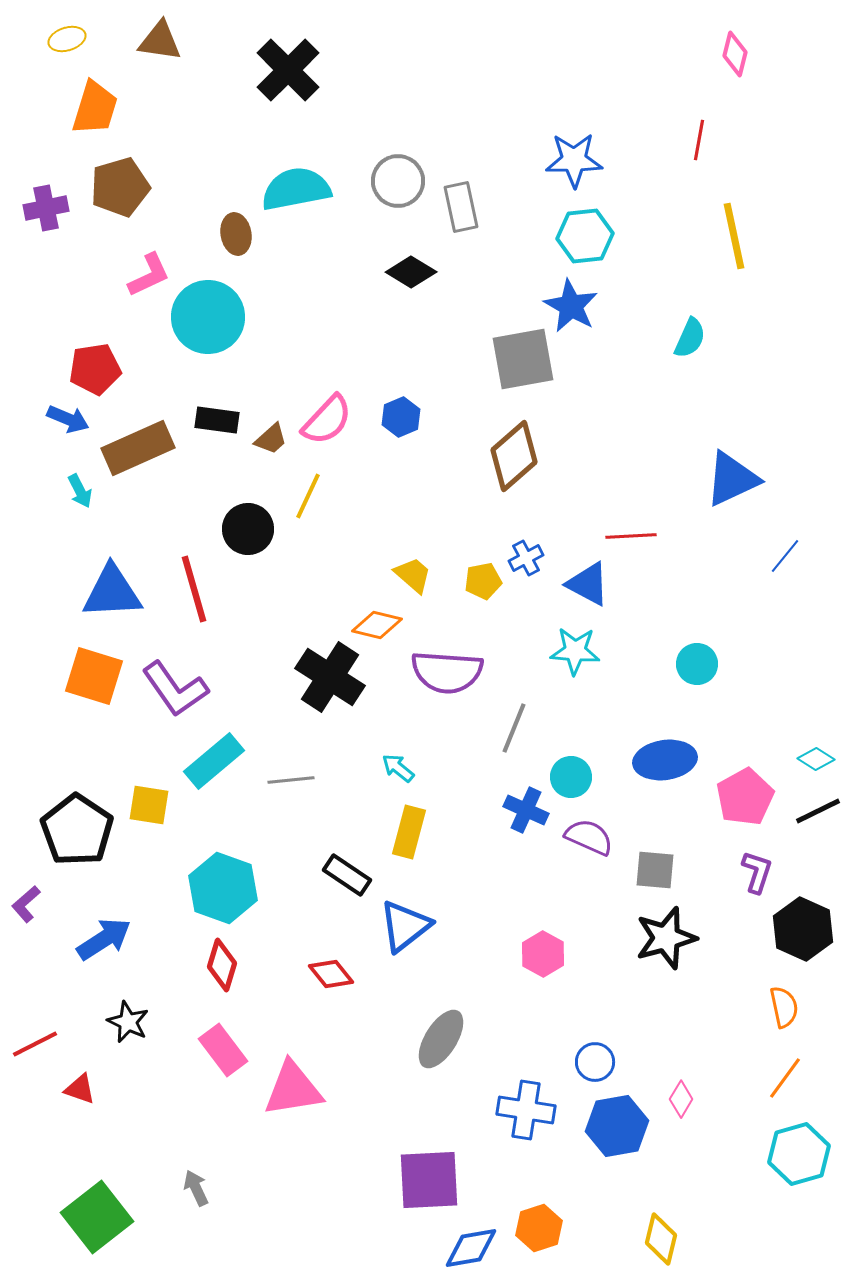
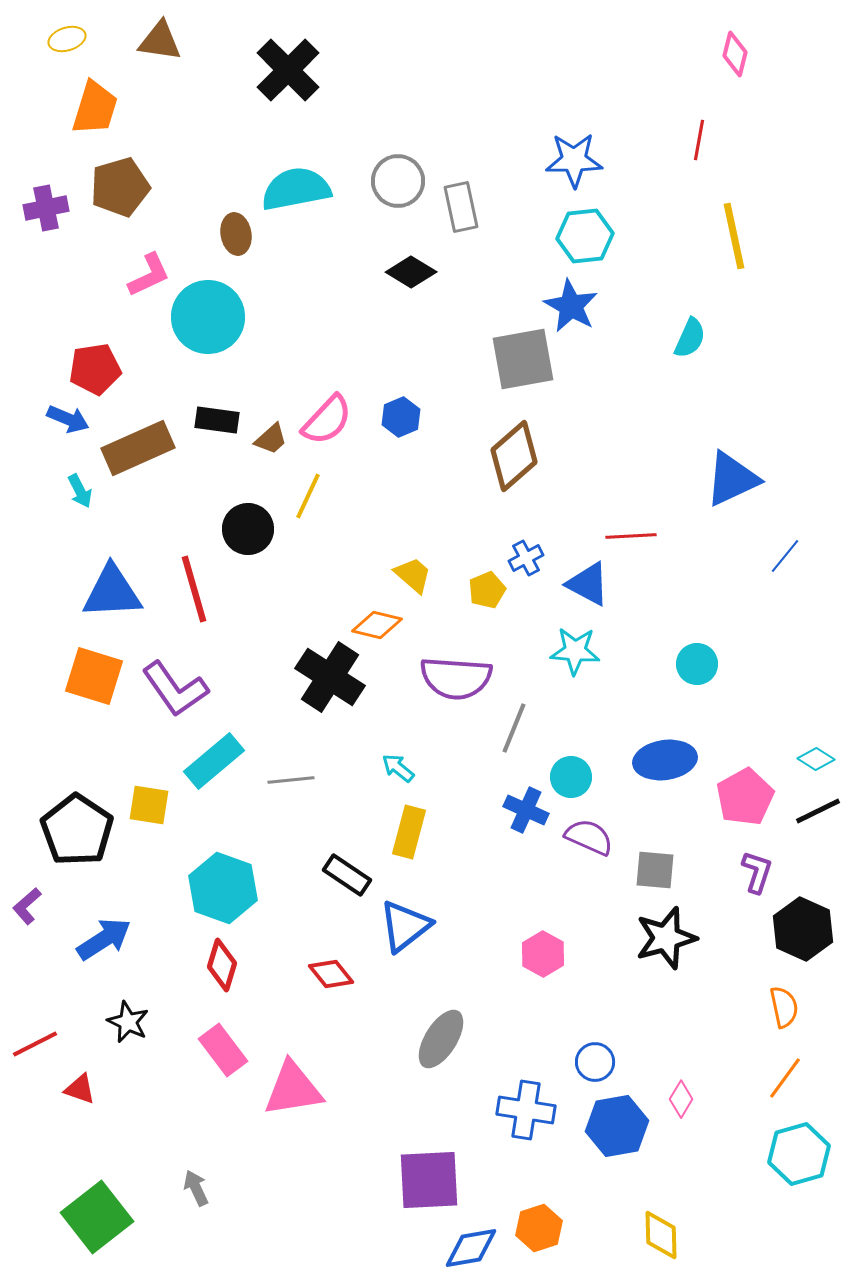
yellow pentagon at (483, 581): moved 4 px right, 9 px down; rotated 12 degrees counterclockwise
purple semicircle at (447, 672): moved 9 px right, 6 px down
purple L-shape at (26, 904): moved 1 px right, 2 px down
yellow diamond at (661, 1239): moved 4 px up; rotated 15 degrees counterclockwise
